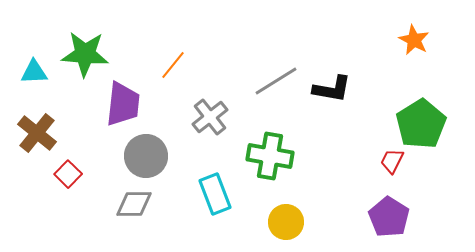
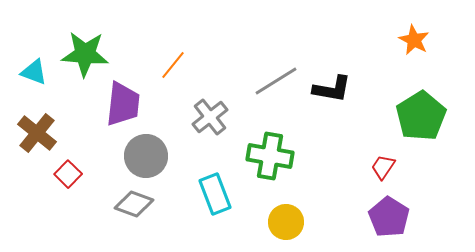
cyan triangle: rotated 24 degrees clockwise
green pentagon: moved 8 px up
red trapezoid: moved 9 px left, 6 px down; rotated 8 degrees clockwise
gray diamond: rotated 21 degrees clockwise
